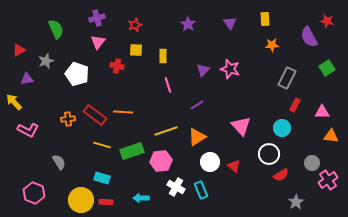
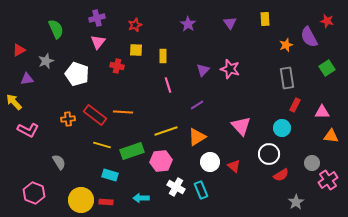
orange star at (272, 45): moved 14 px right; rotated 16 degrees counterclockwise
gray rectangle at (287, 78): rotated 35 degrees counterclockwise
cyan rectangle at (102, 178): moved 8 px right, 3 px up
